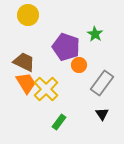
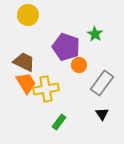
yellow cross: rotated 35 degrees clockwise
